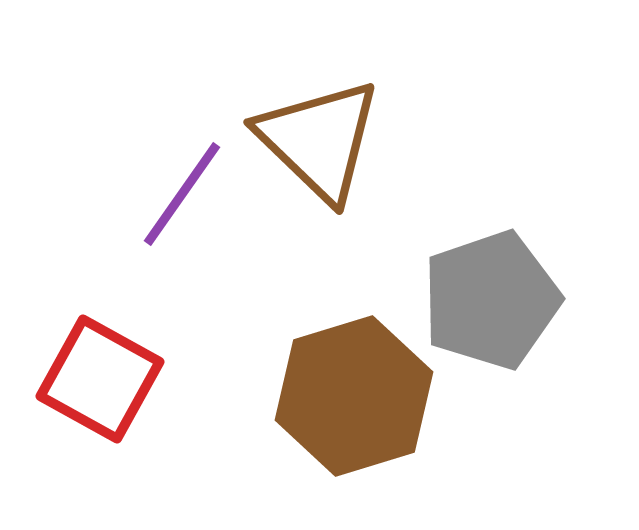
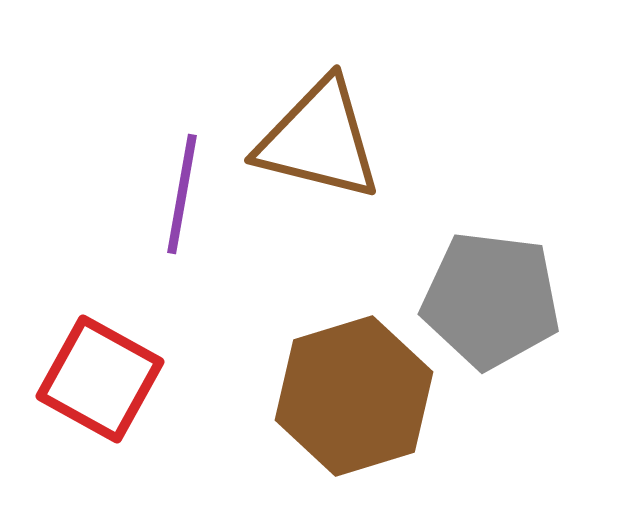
brown triangle: rotated 30 degrees counterclockwise
purple line: rotated 25 degrees counterclockwise
gray pentagon: rotated 26 degrees clockwise
